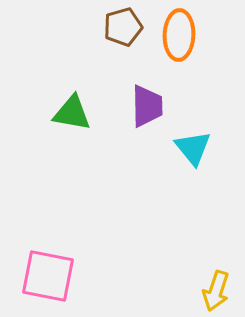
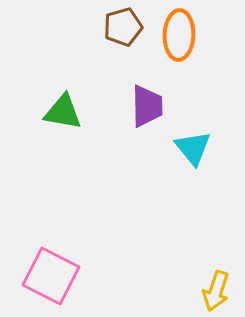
green triangle: moved 9 px left, 1 px up
pink square: moved 3 px right; rotated 16 degrees clockwise
